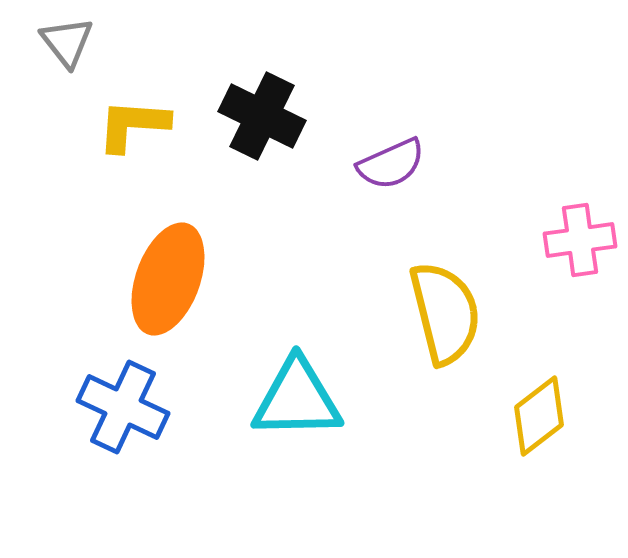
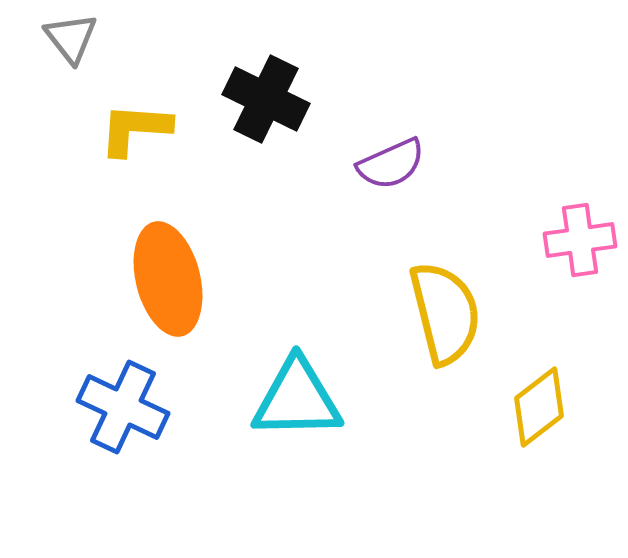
gray triangle: moved 4 px right, 4 px up
black cross: moved 4 px right, 17 px up
yellow L-shape: moved 2 px right, 4 px down
orange ellipse: rotated 34 degrees counterclockwise
yellow diamond: moved 9 px up
